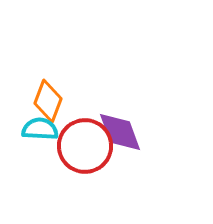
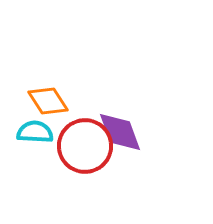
orange diamond: rotated 54 degrees counterclockwise
cyan semicircle: moved 5 px left, 3 px down
